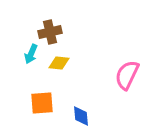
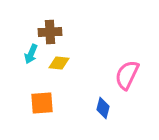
brown cross: rotated 10 degrees clockwise
blue diamond: moved 22 px right, 8 px up; rotated 20 degrees clockwise
